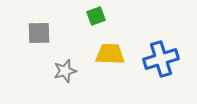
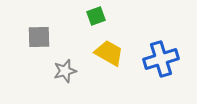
gray square: moved 4 px down
yellow trapezoid: moved 1 px left, 1 px up; rotated 28 degrees clockwise
